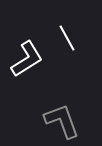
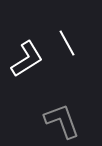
white line: moved 5 px down
